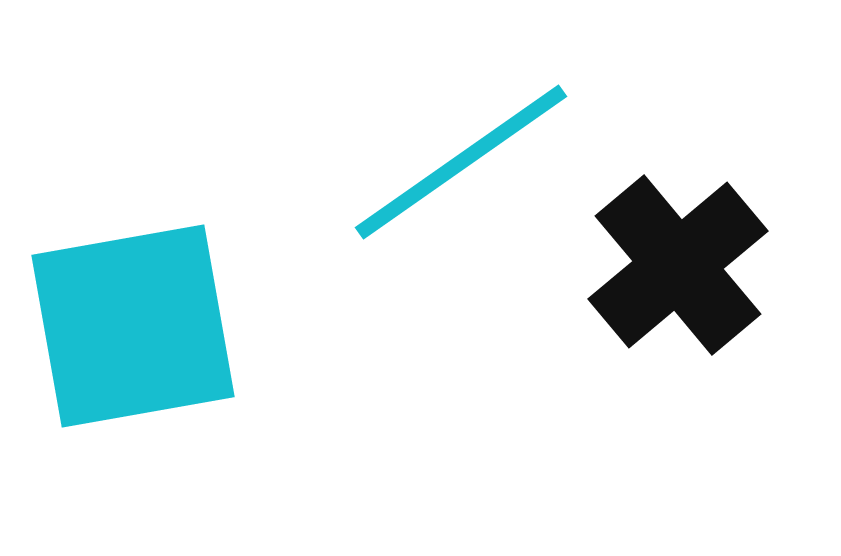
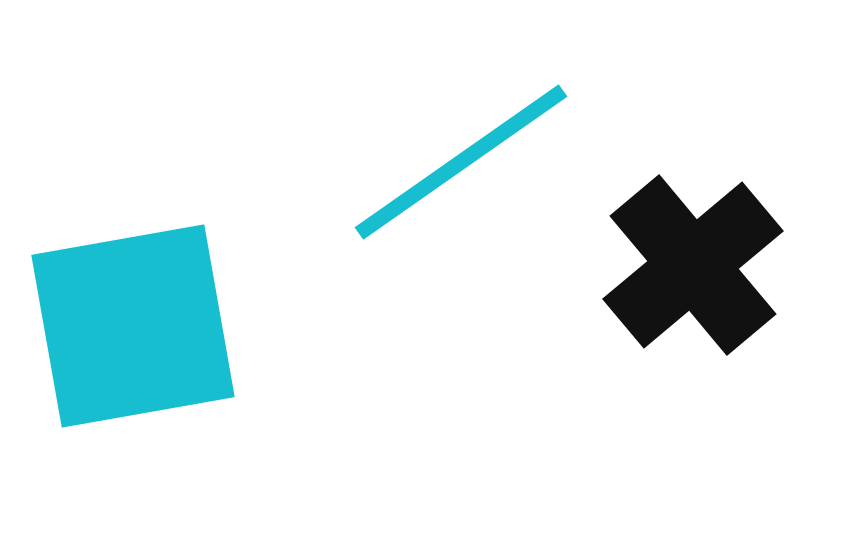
black cross: moved 15 px right
